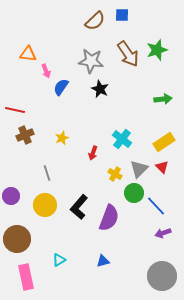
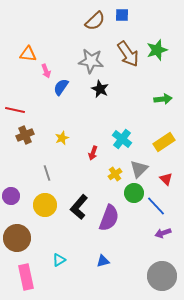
red triangle: moved 4 px right, 12 px down
yellow cross: rotated 24 degrees clockwise
brown circle: moved 1 px up
